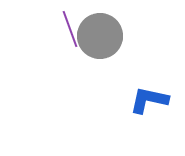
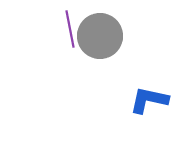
purple line: rotated 9 degrees clockwise
